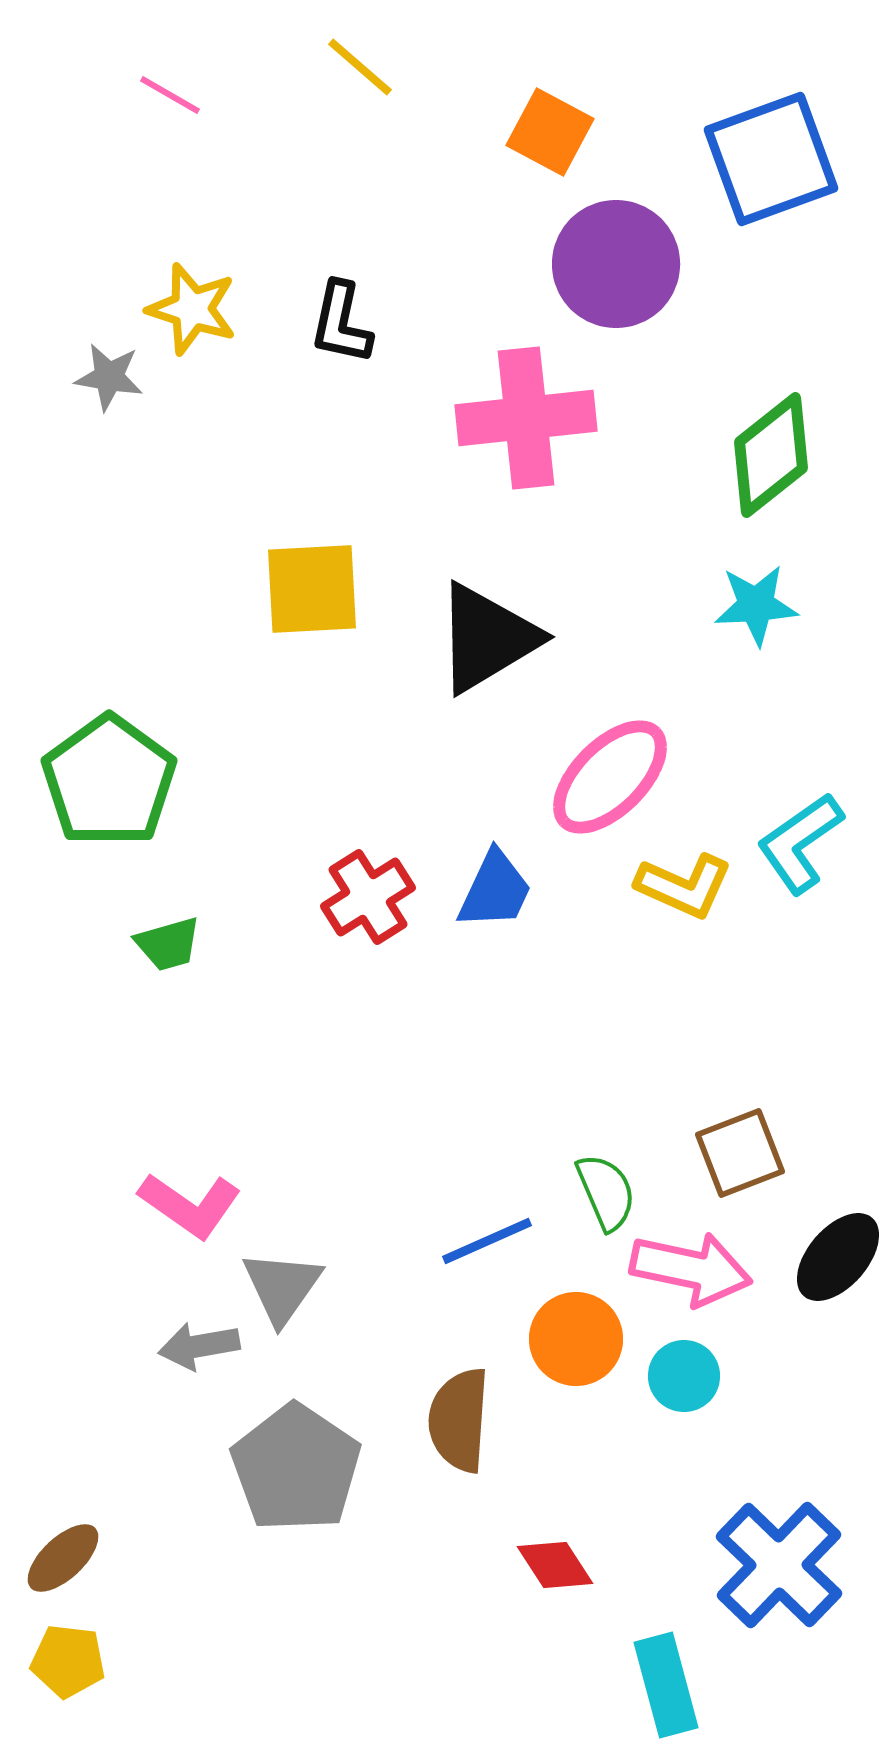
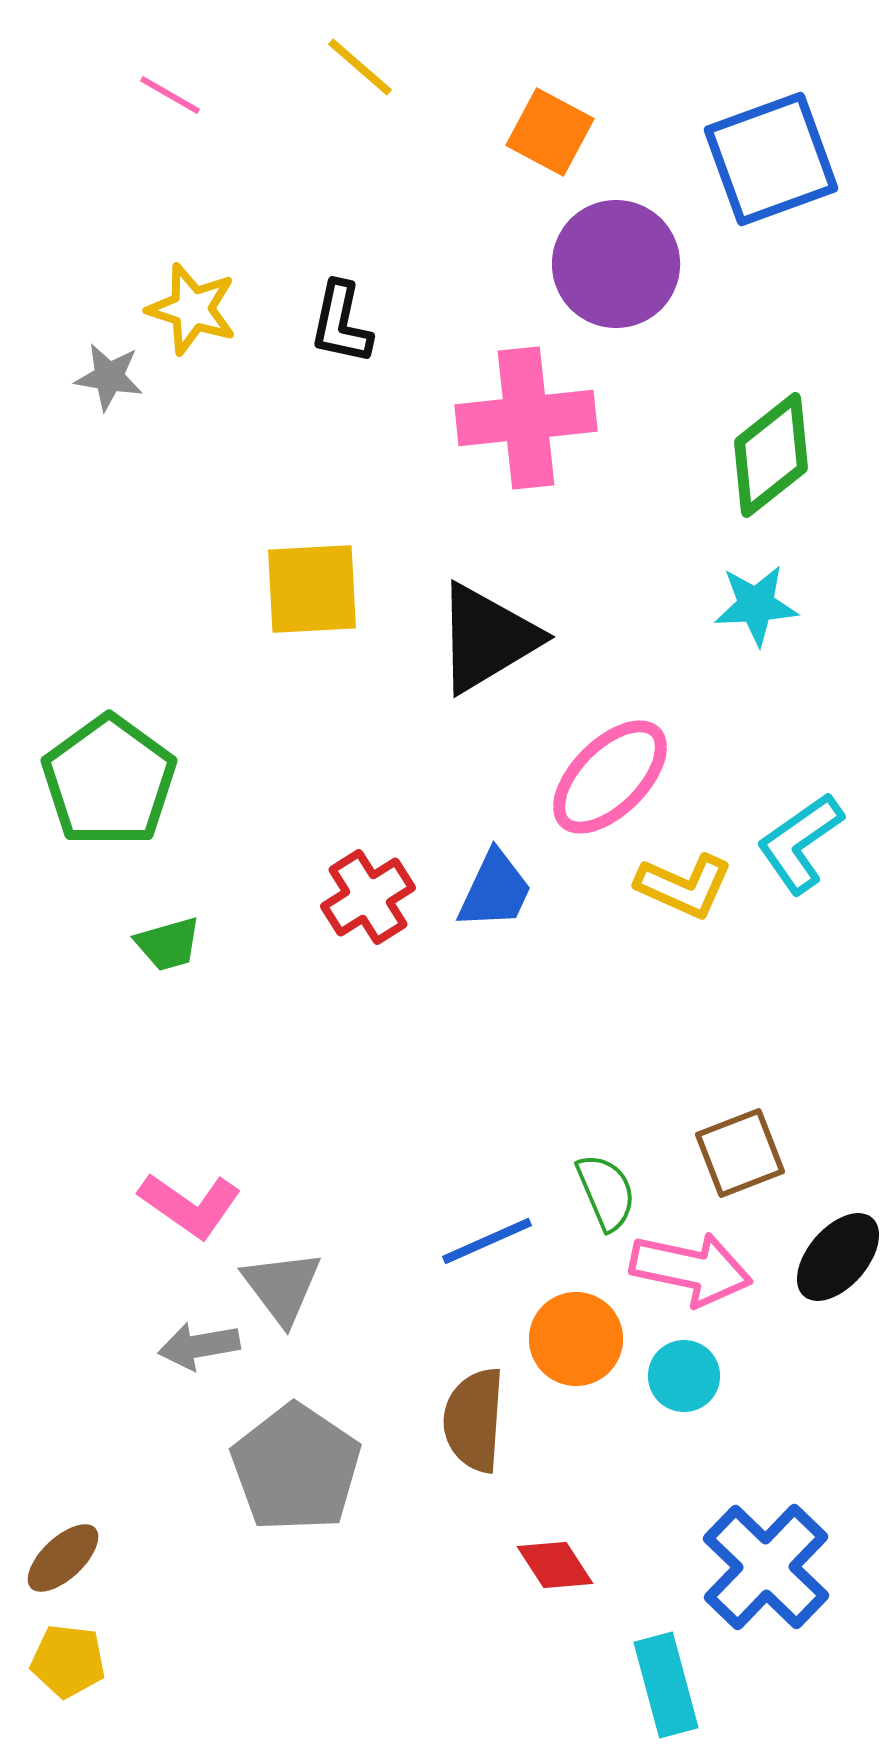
gray triangle: rotated 12 degrees counterclockwise
brown semicircle: moved 15 px right
blue cross: moved 13 px left, 2 px down
